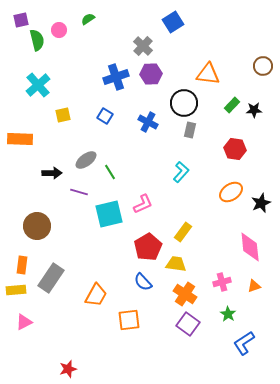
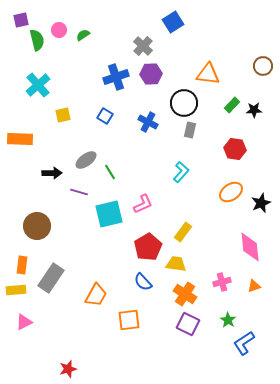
green semicircle at (88, 19): moved 5 px left, 16 px down
green star at (228, 314): moved 6 px down
purple square at (188, 324): rotated 10 degrees counterclockwise
